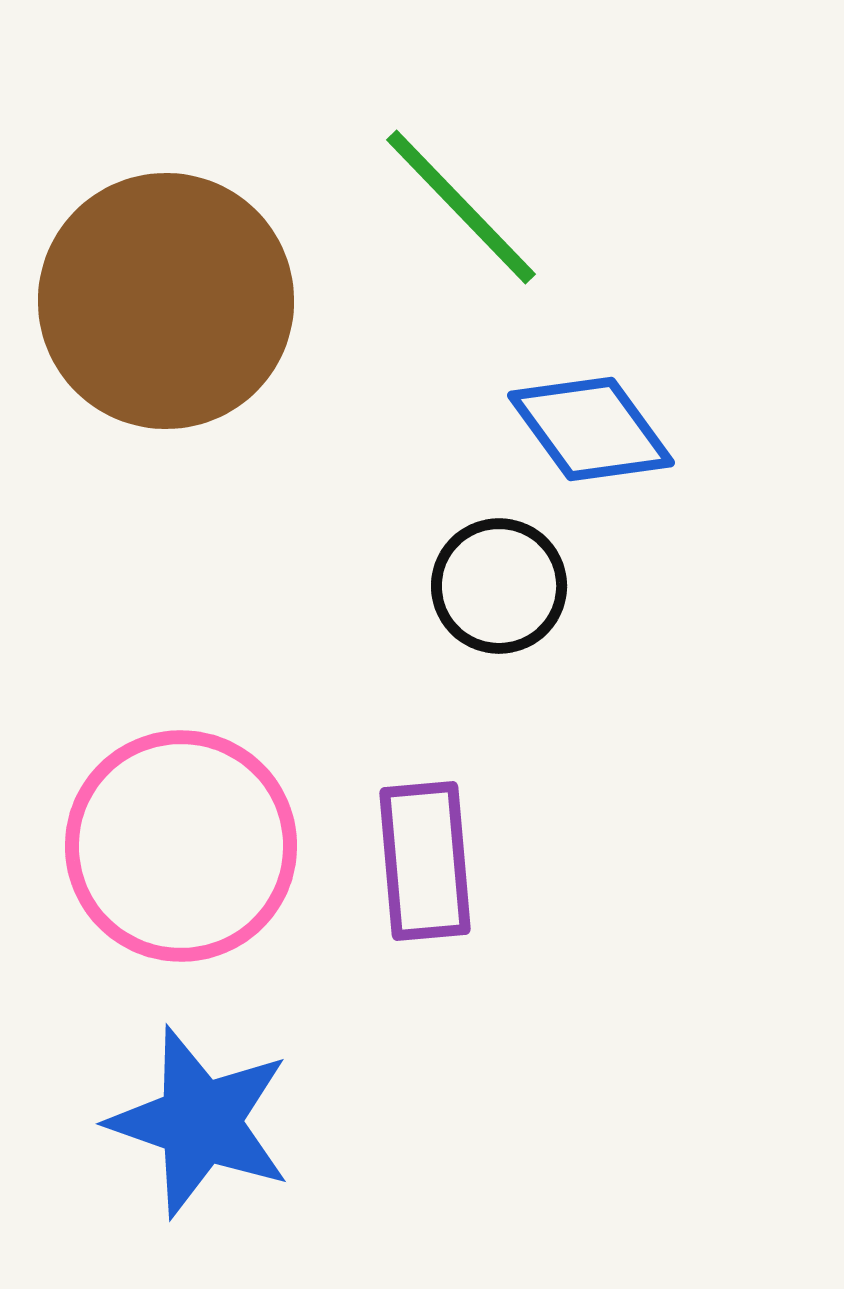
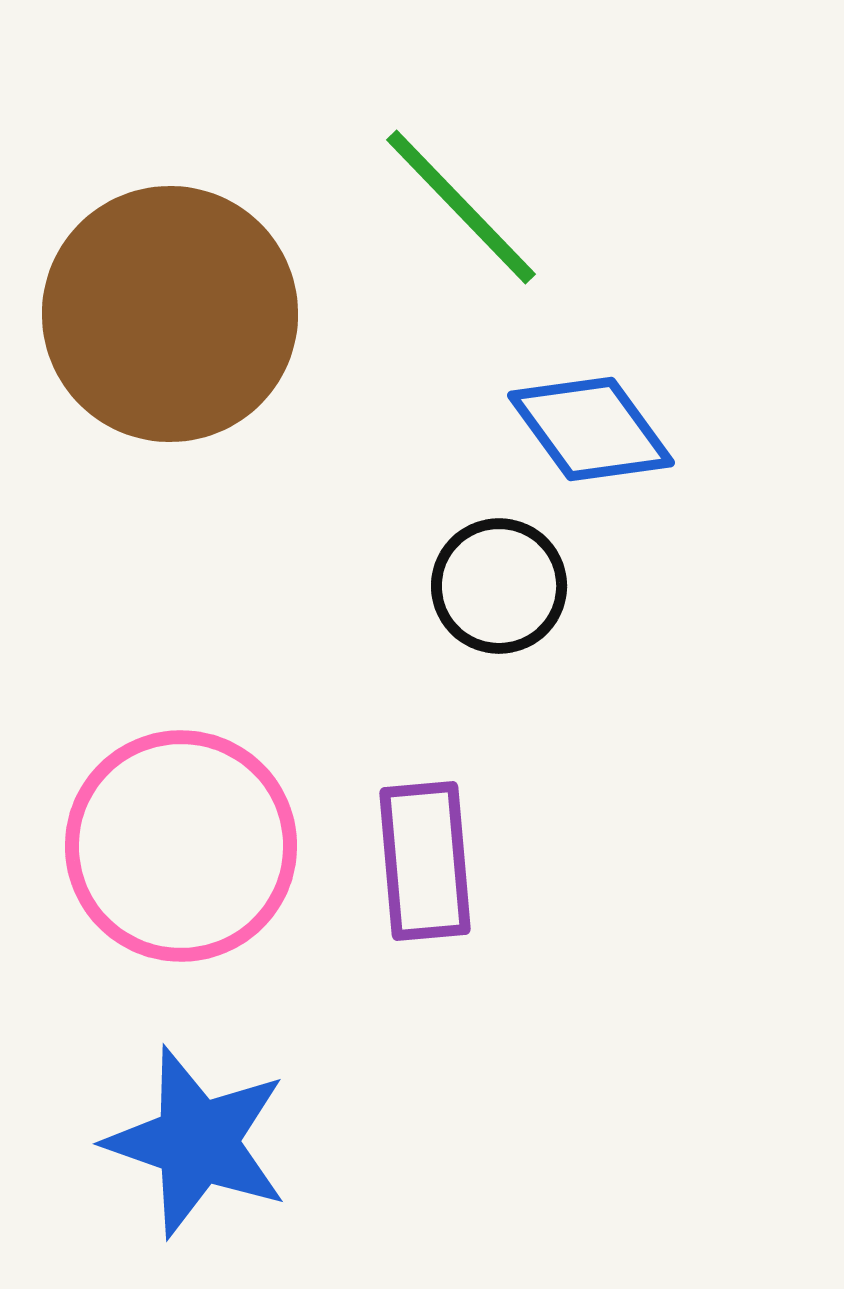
brown circle: moved 4 px right, 13 px down
blue star: moved 3 px left, 20 px down
